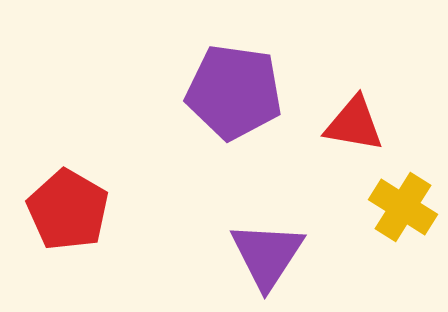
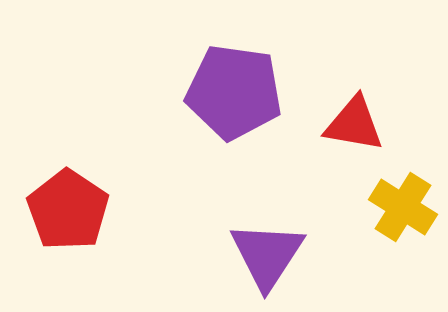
red pentagon: rotated 4 degrees clockwise
